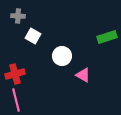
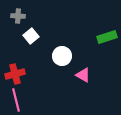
white square: moved 2 px left; rotated 21 degrees clockwise
